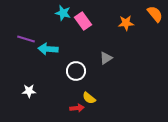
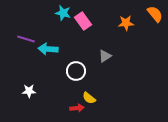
gray triangle: moved 1 px left, 2 px up
